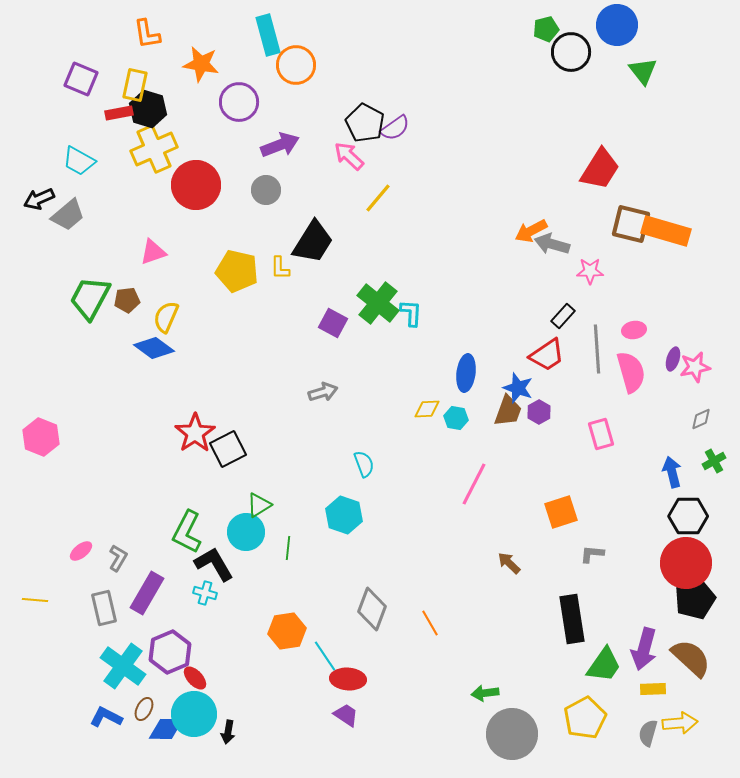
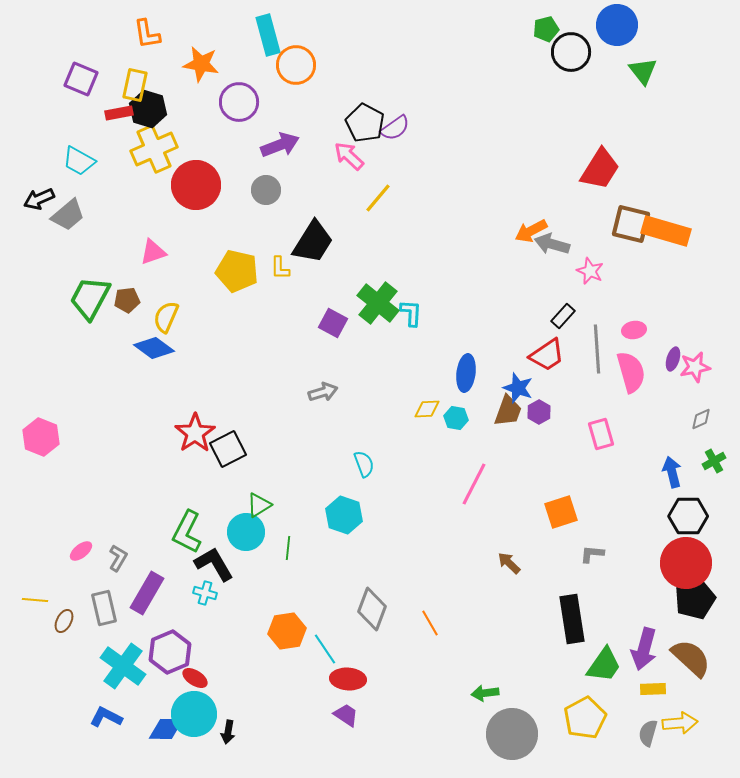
pink star at (590, 271): rotated 24 degrees clockwise
cyan line at (325, 656): moved 7 px up
red ellipse at (195, 678): rotated 15 degrees counterclockwise
brown ellipse at (144, 709): moved 80 px left, 88 px up
